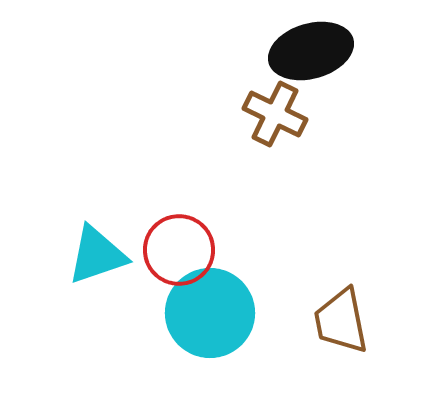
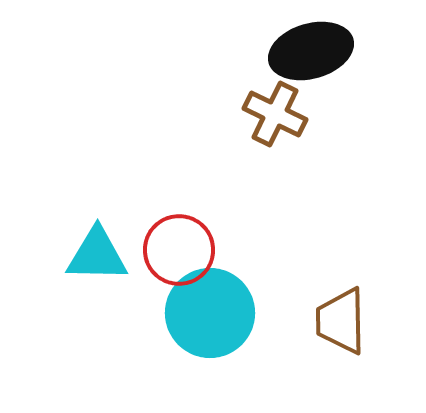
cyan triangle: rotated 20 degrees clockwise
brown trapezoid: rotated 10 degrees clockwise
